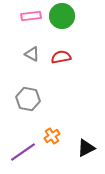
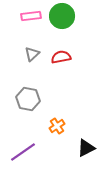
gray triangle: rotated 49 degrees clockwise
orange cross: moved 5 px right, 10 px up
